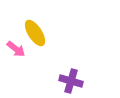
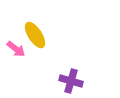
yellow ellipse: moved 2 px down
